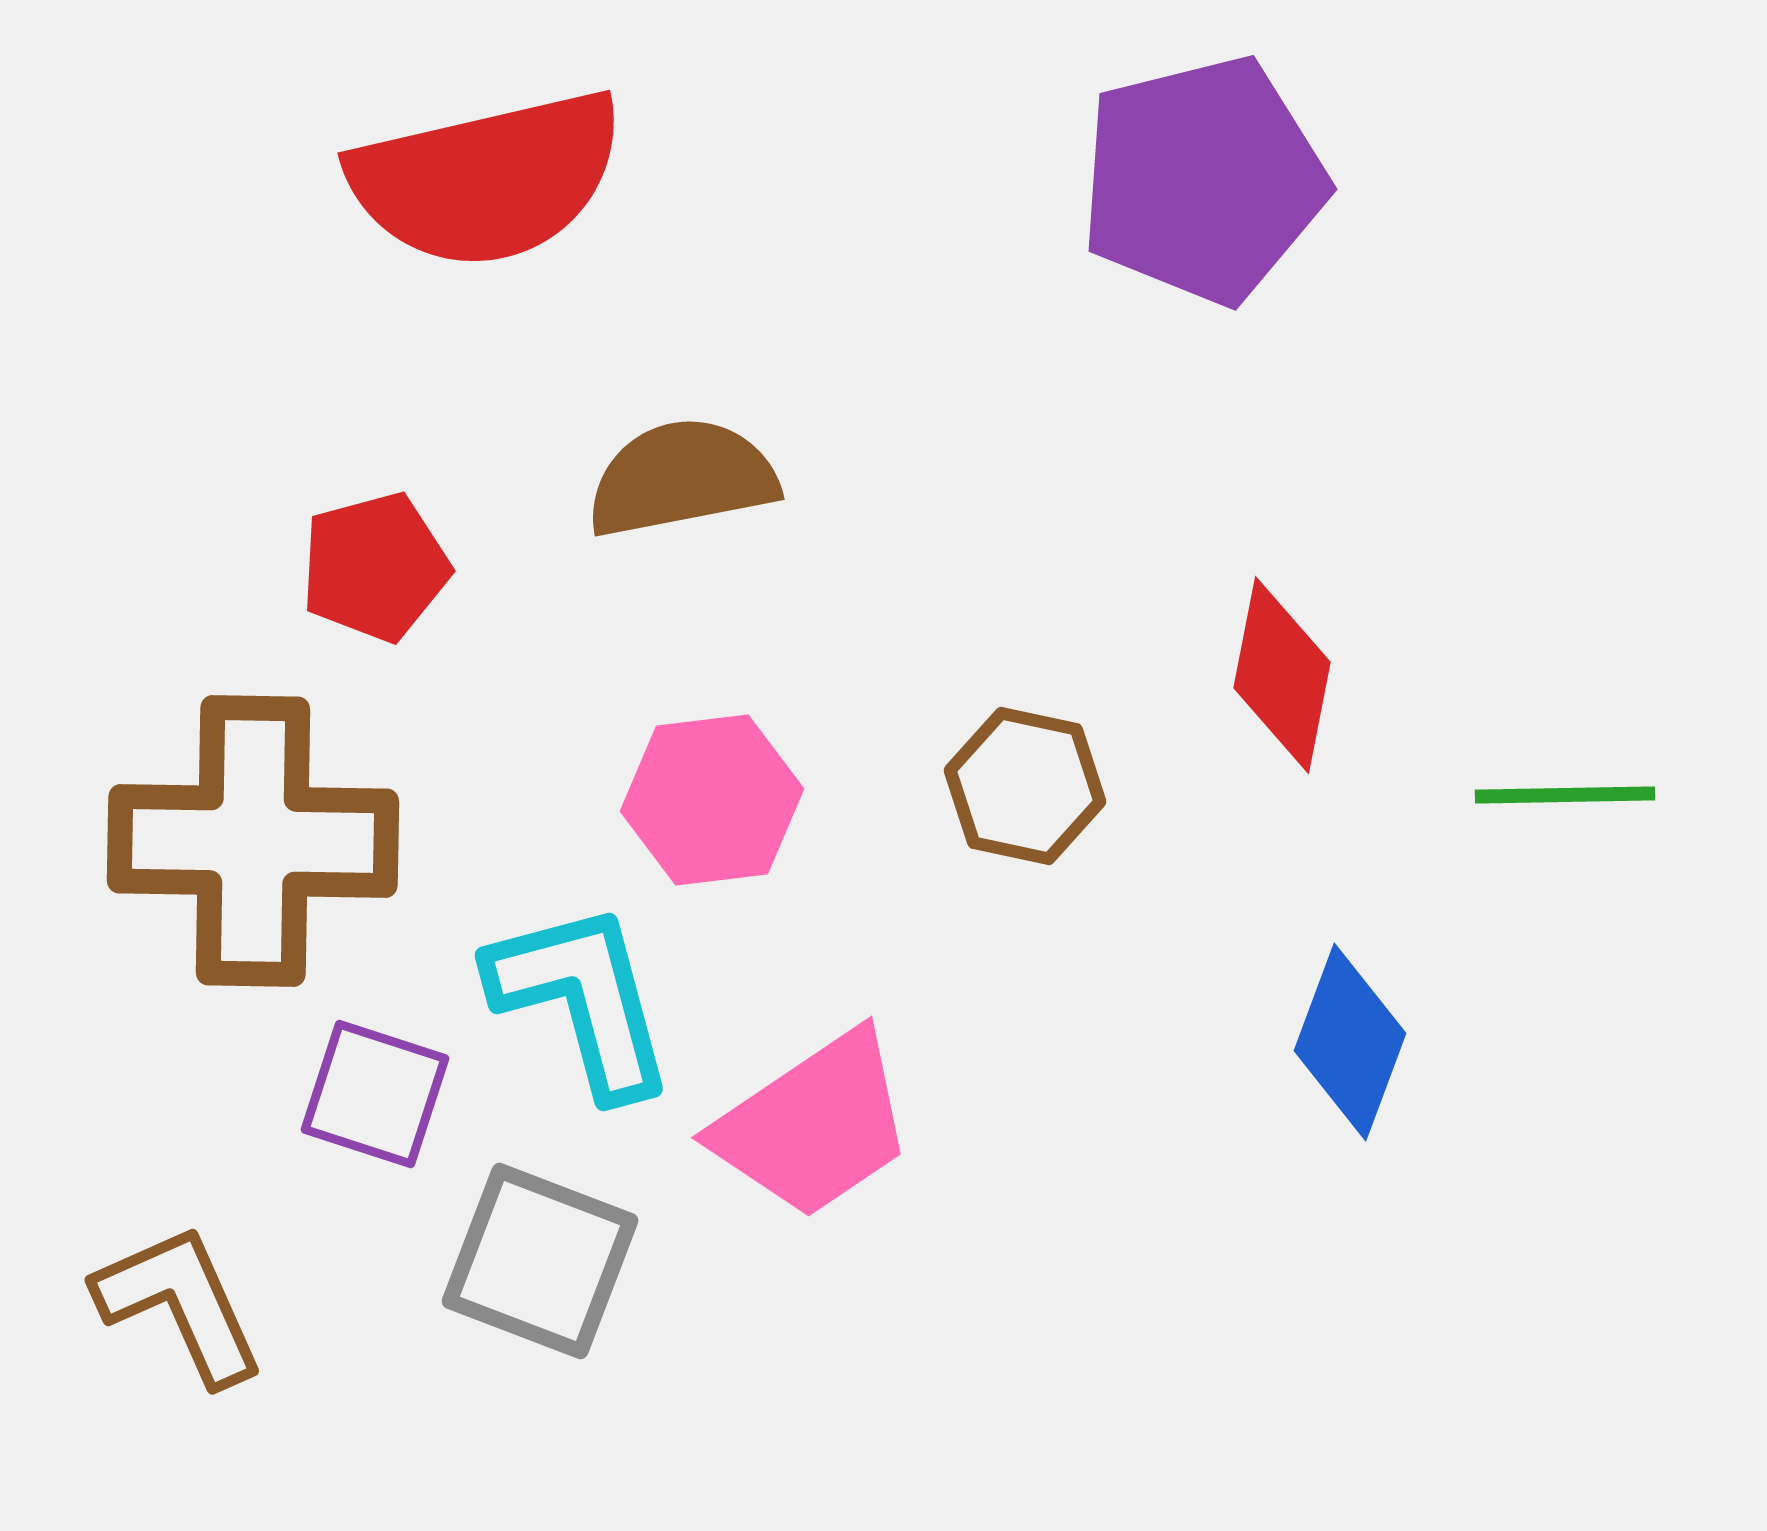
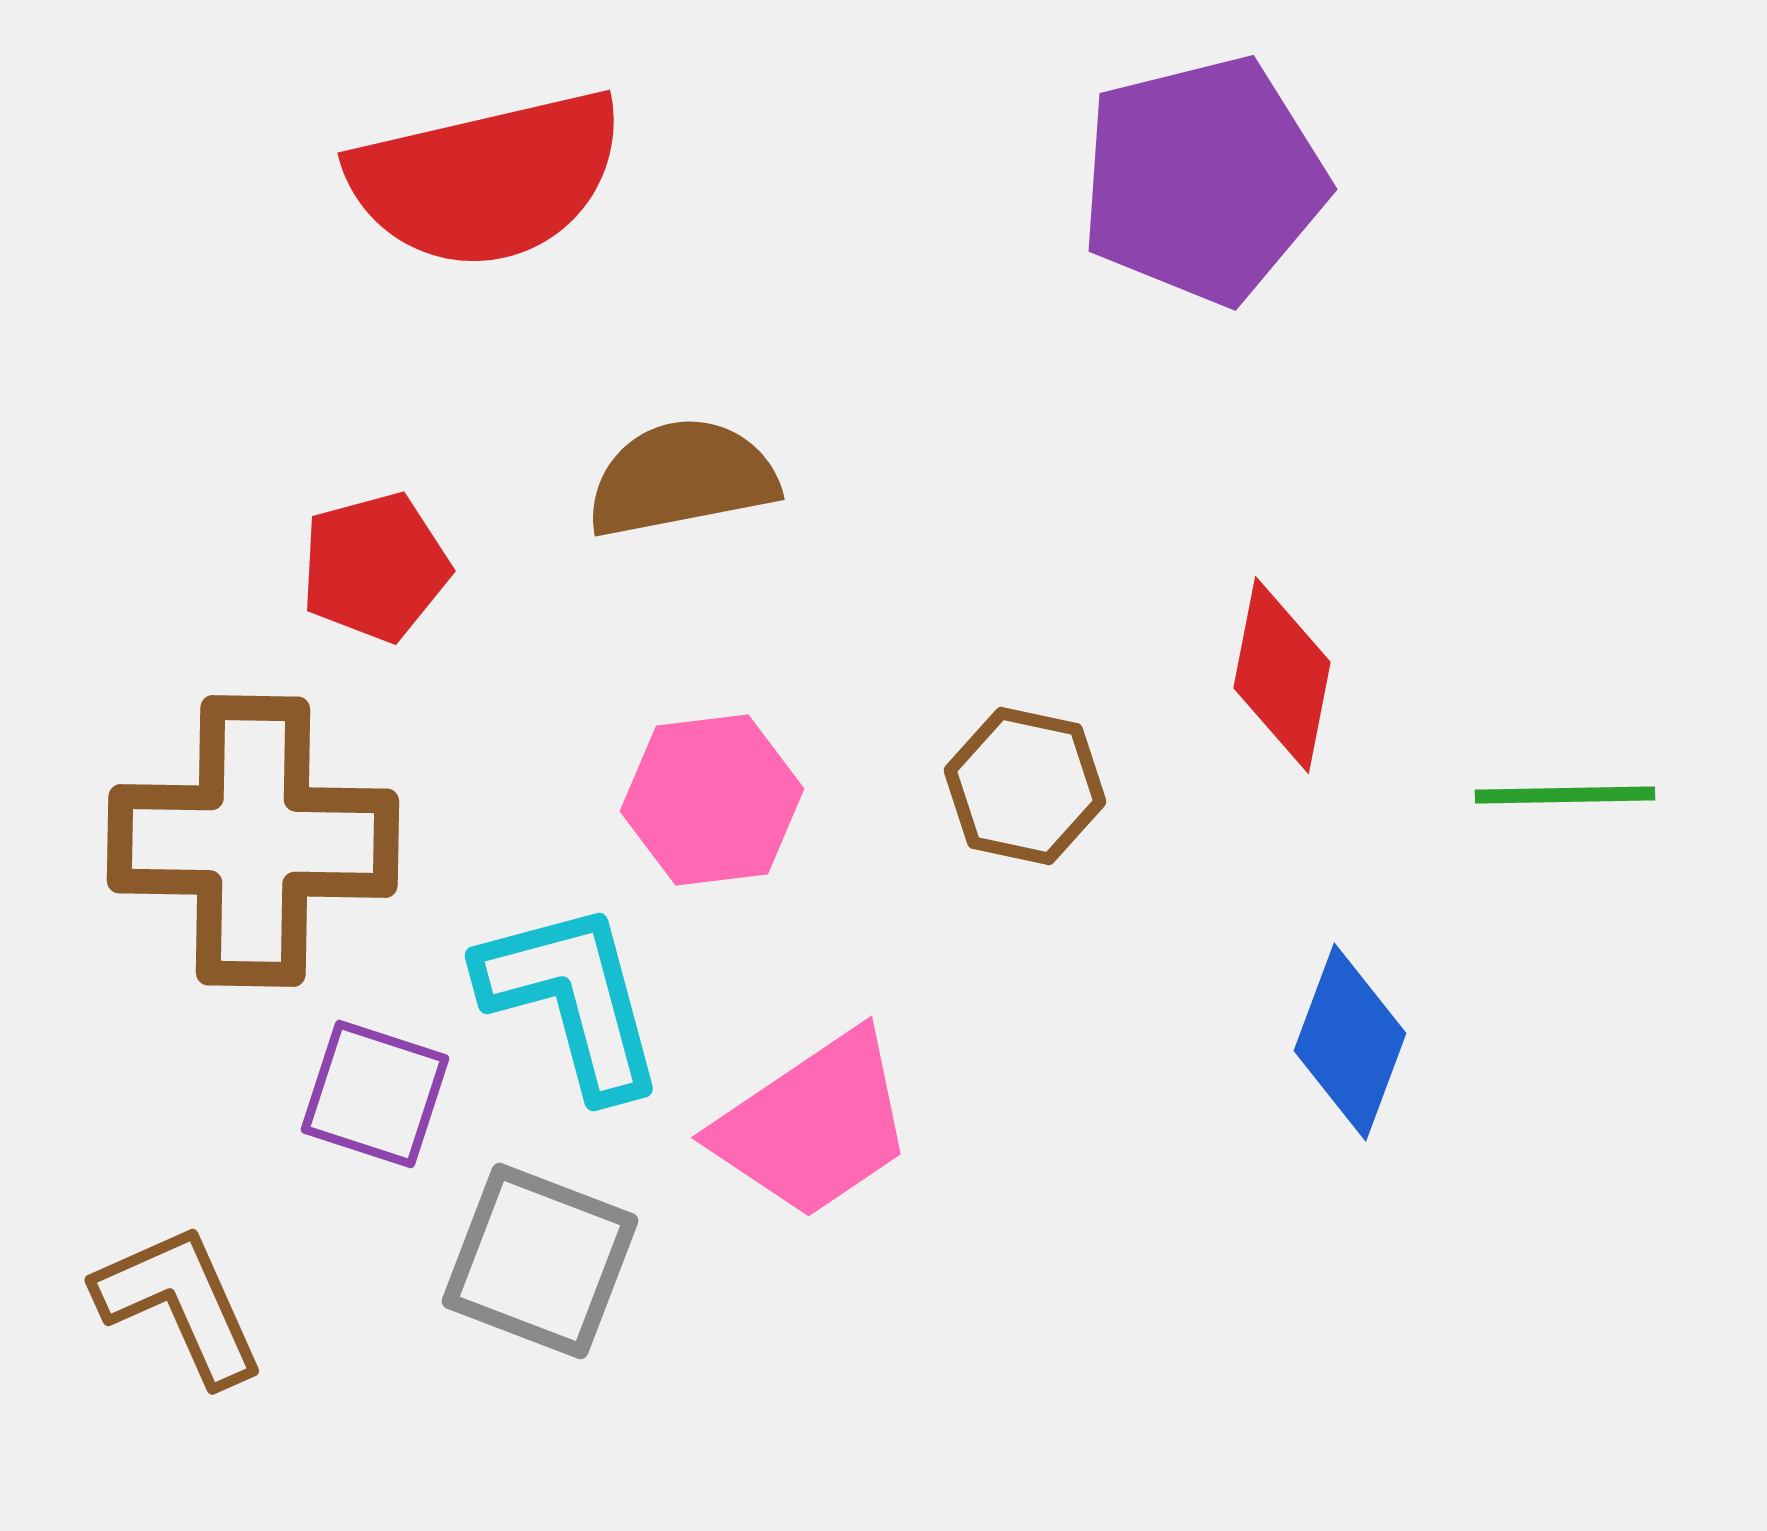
cyan L-shape: moved 10 px left
